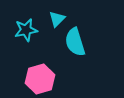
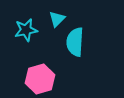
cyan semicircle: rotated 20 degrees clockwise
